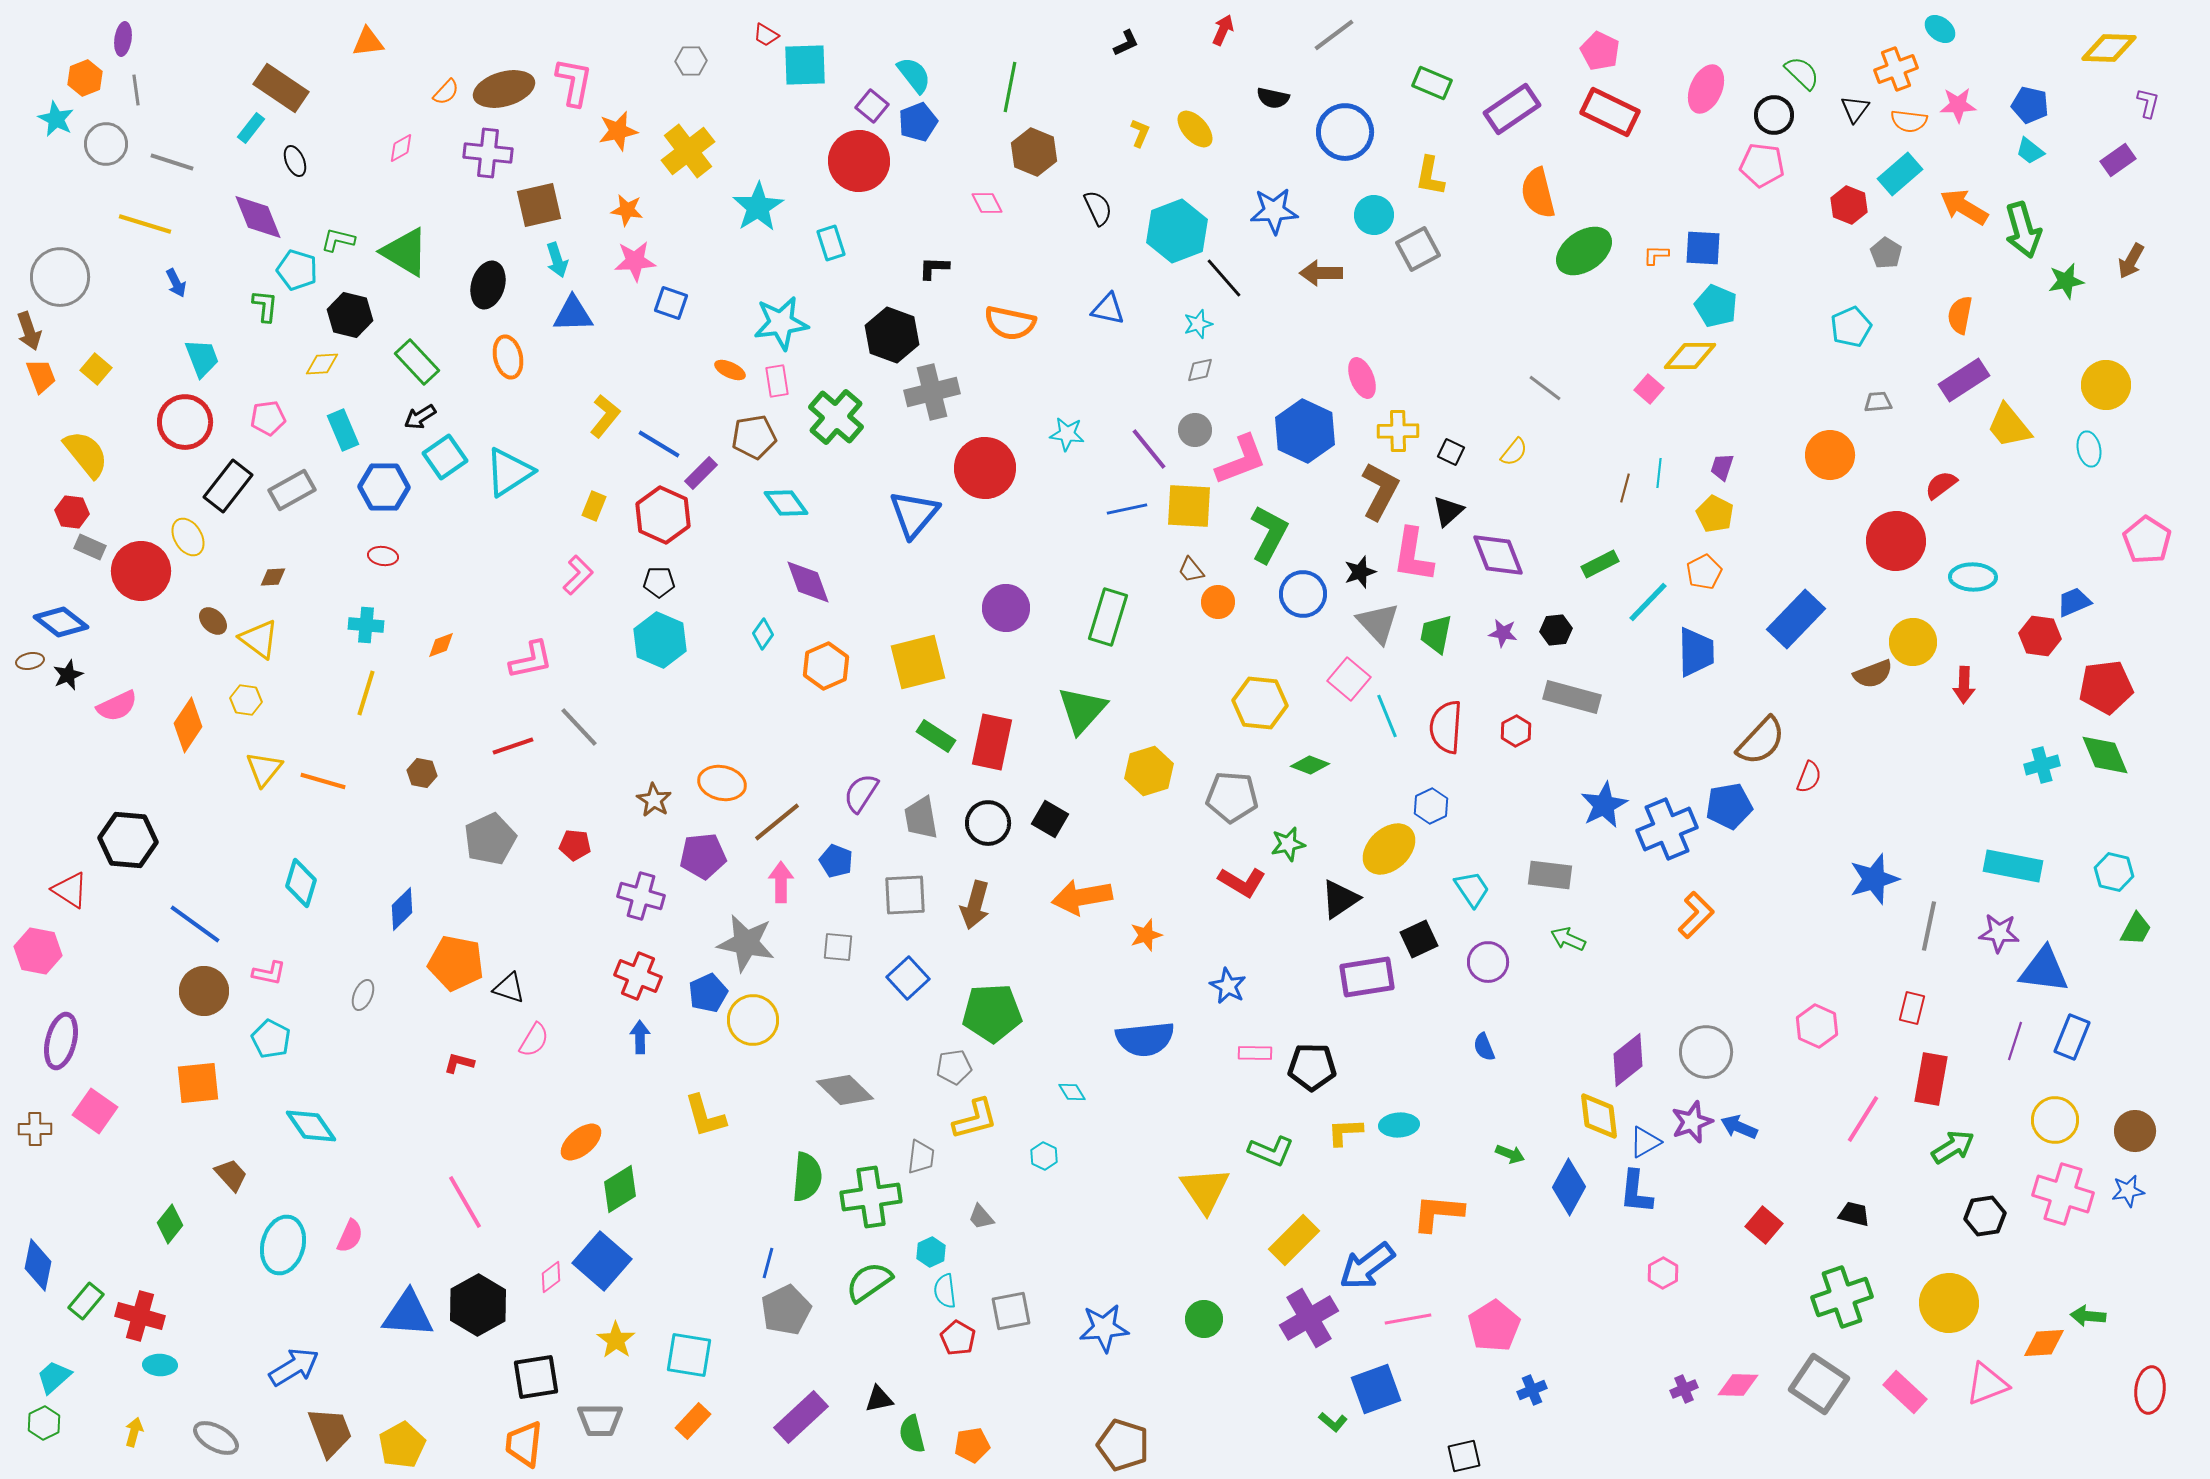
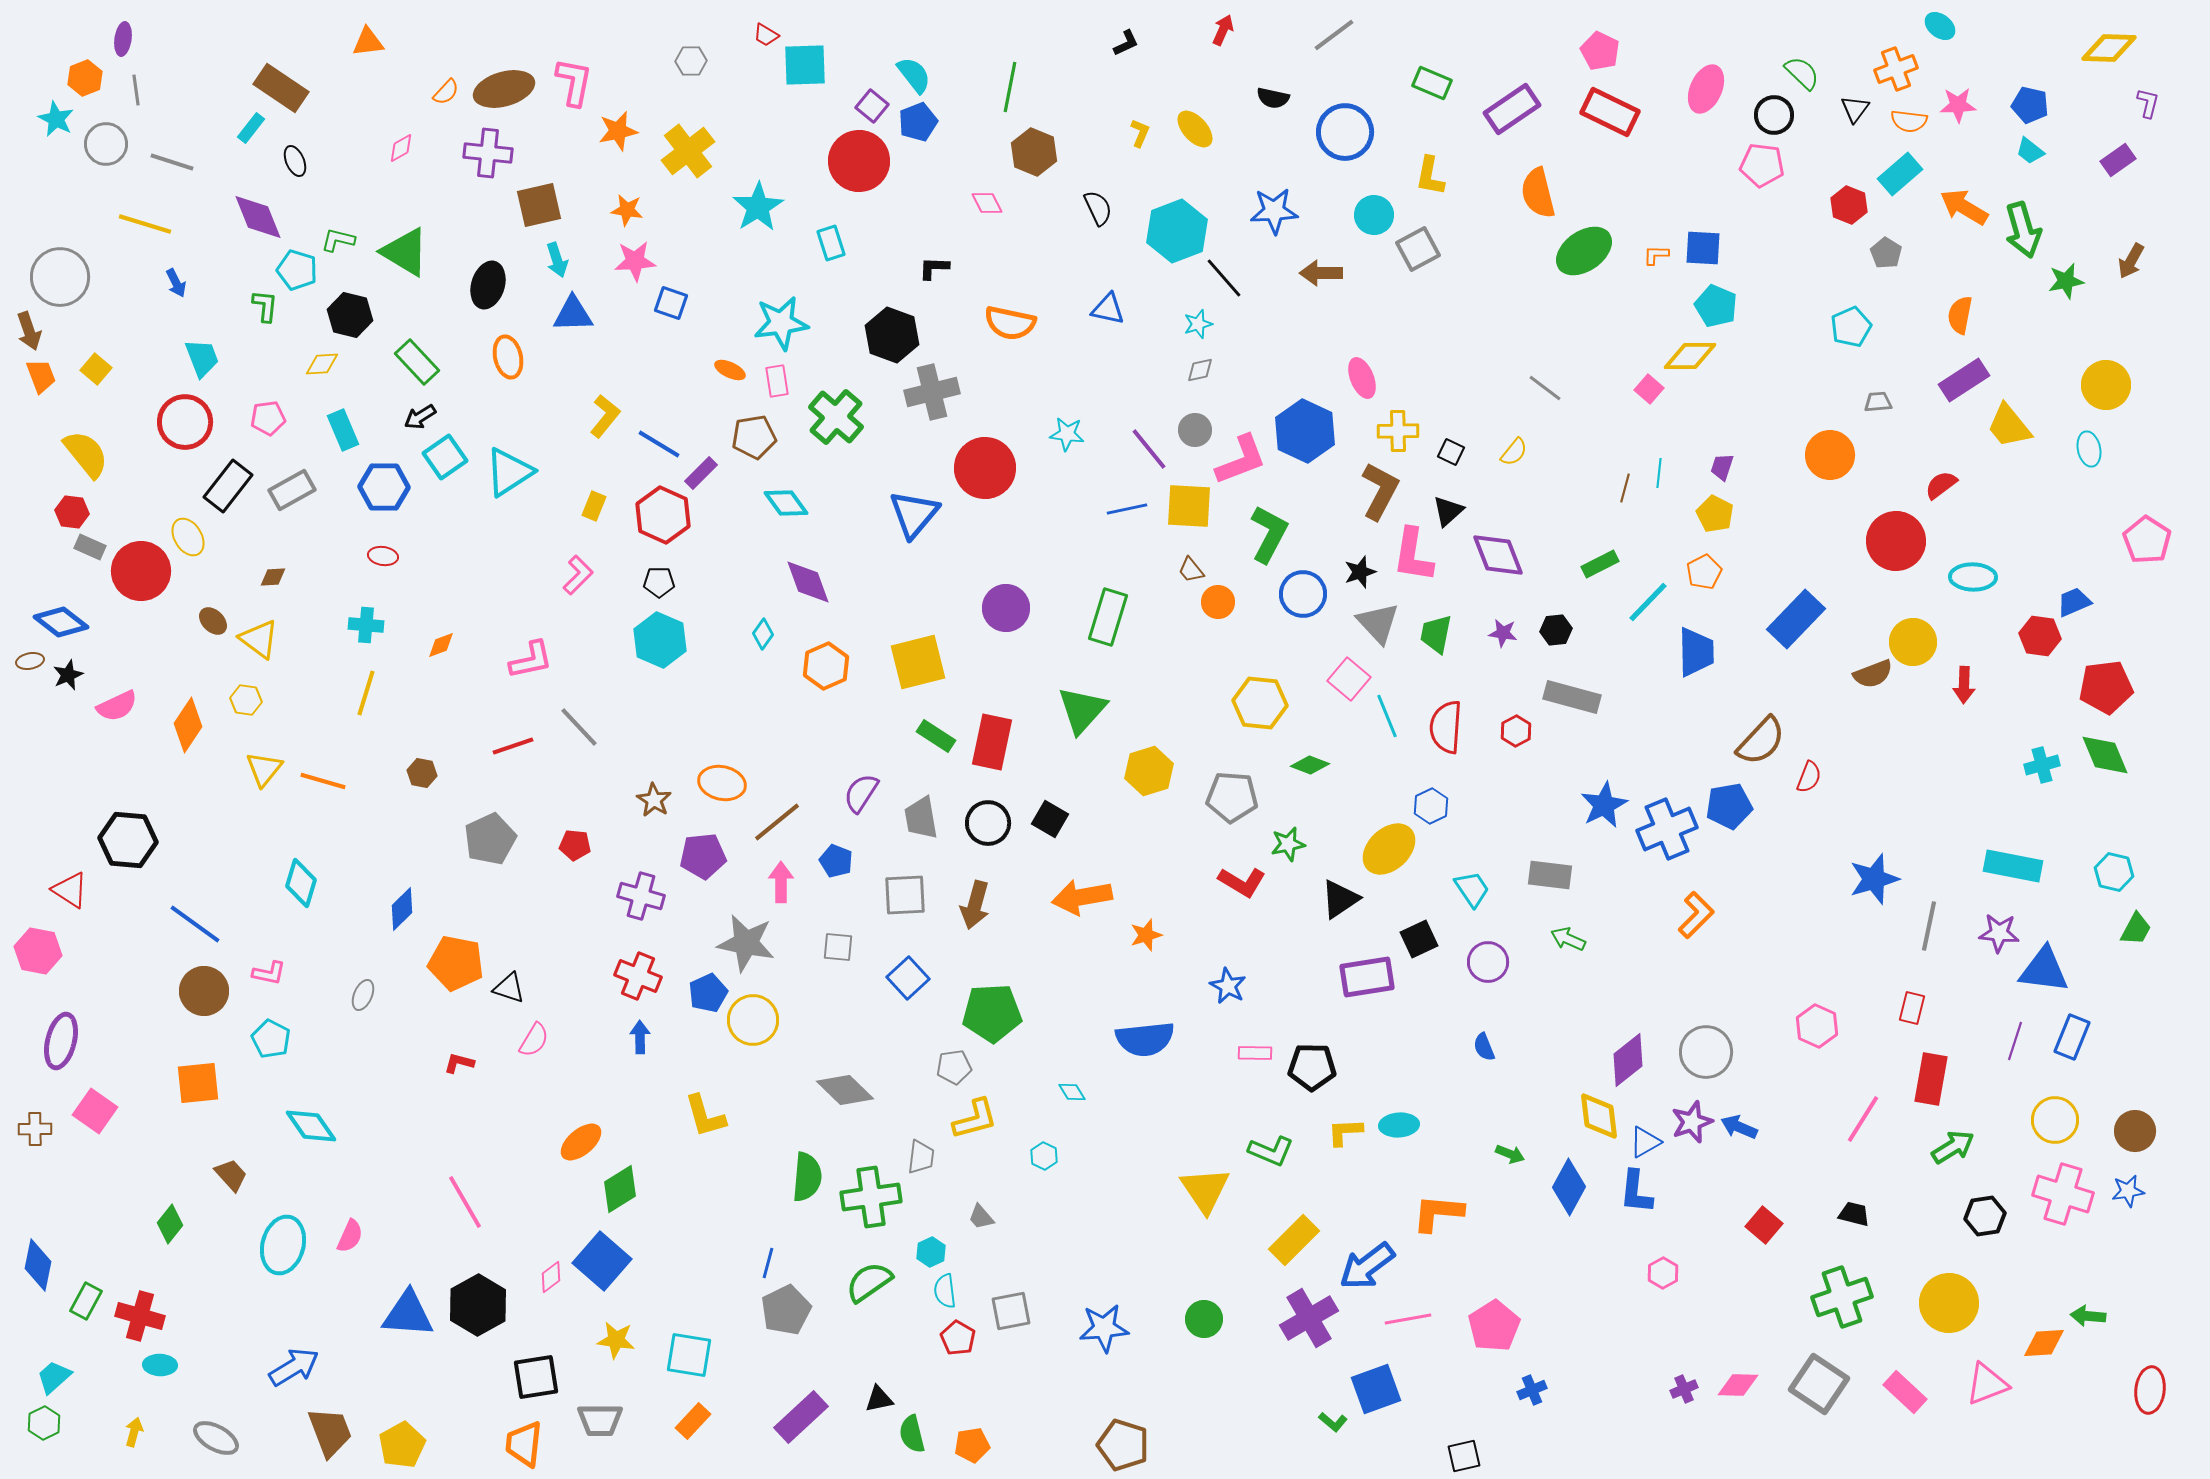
cyan ellipse at (1940, 29): moved 3 px up
green rectangle at (86, 1301): rotated 12 degrees counterclockwise
yellow star at (616, 1340): rotated 27 degrees counterclockwise
